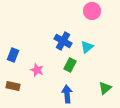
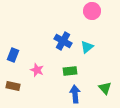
green rectangle: moved 6 px down; rotated 56 degrees clockwise
green triangle: rotated 32 degrees counterclockwise
blue arrow: moved 8 px right
